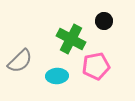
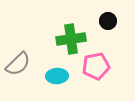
black circle: moved 4 px right
green cross: rotated 36 degrees counterclockwise
gray semicircle: moved 2 px left, 3 px down
